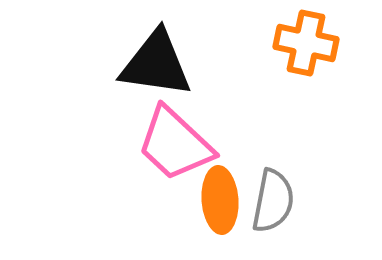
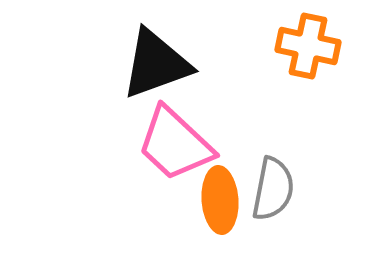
orange cross: moved 2 px right, 3 px down
black triangle: rotated 28 degrees counterclockwise
gray semicircle: moved 12 px up
